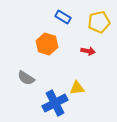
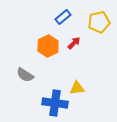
blue rectangle: rotated 70 degrees counterclockwise
orange hexagon: moved 1 px right, 2 px down; rotated 15 degrees clockwise
red arrow: moved 14 px left, 8 px up; rotated 56 degrees counterclockwise
gray semicircle: moved 1 px left, 3 px up
blue cross: rotated 35 degrees clockwise
